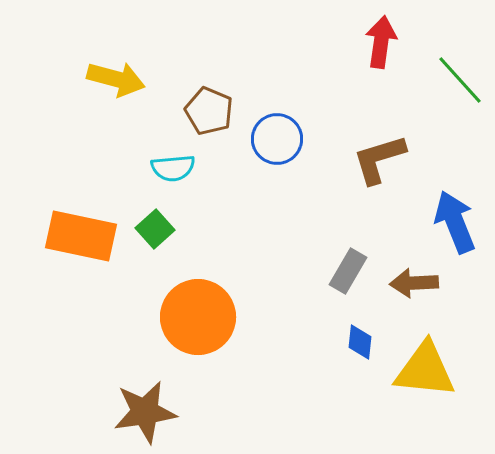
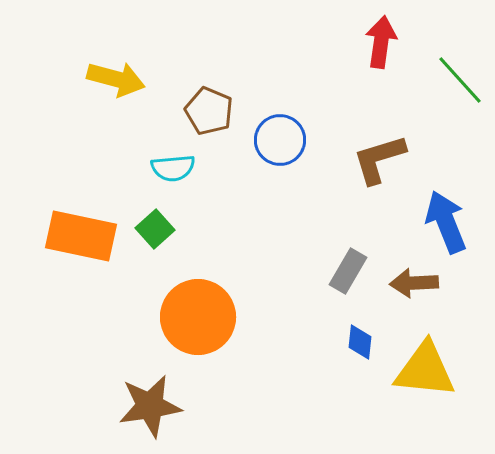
blue circle: moved 3 px right, 1 px down
blue arrow: moved 9 px left
brown star: moved 5 px right, 6 px up
